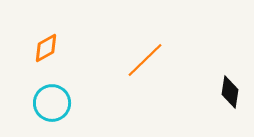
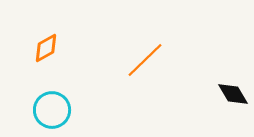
black diamond: moved 3 px right, 2 px down; rotated 40 degrees counterclockwise
cyan circle: moved 7 px down
